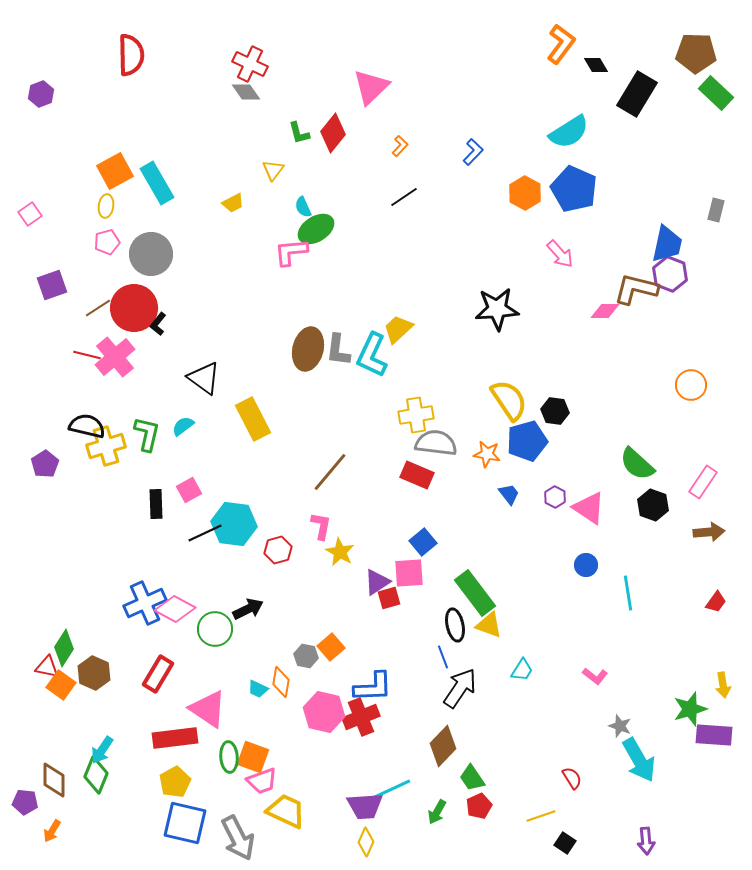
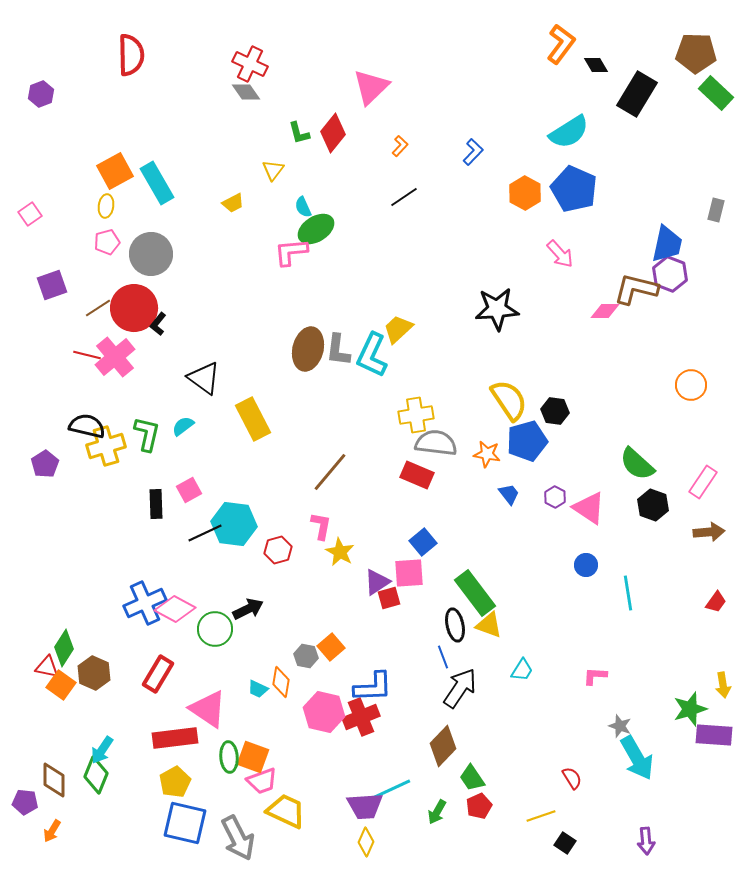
pink L-shape at (595, 676): rotated 145 degrees clockwise
cyan arrow at (639, 760): moved 2 px left, 2 px up
